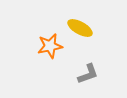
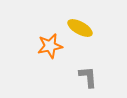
gray L-shape: moved 3 px down; rotated 75 degrees counterclockwise
